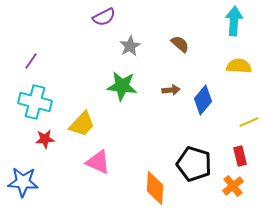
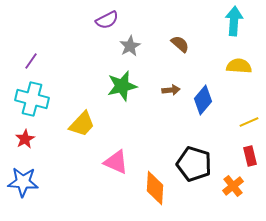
purple semicircle: moved 3 px right, 3 px down
green star: rotated 20 degrees counterclockwise
cyan cross: moved 3 px left, 3 px up
red star: moved 20 px left; rotated 24 degrees counterclockwise
red rectangle: moved 10 px right
pink triangle: moved 18 px right
